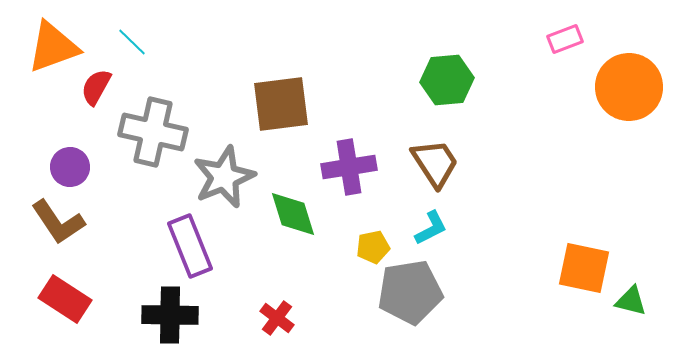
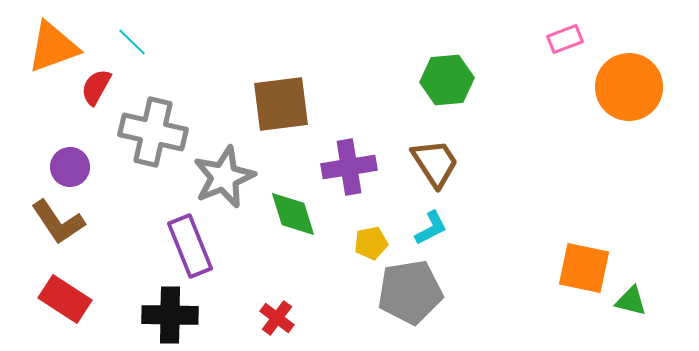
yellow pentagon: moved 2 px left, 4 px up
